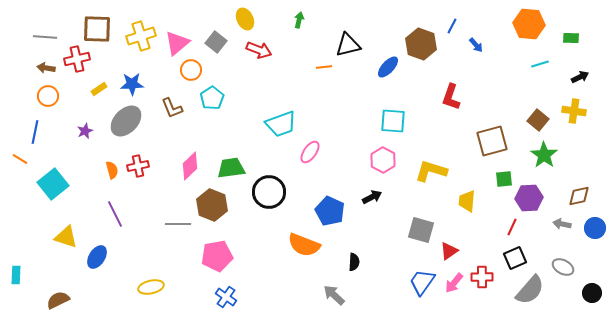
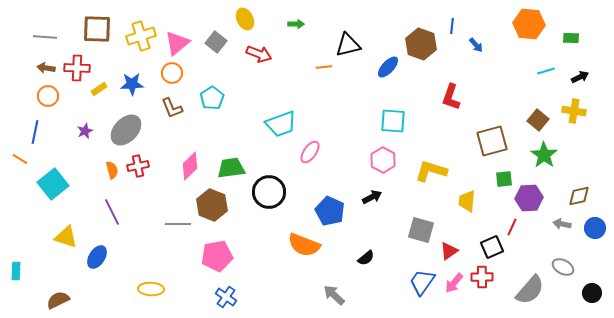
green arrow at (299, 20): moved 3 px left, 4 px down; rotated 77 degrees clockwise
blue line at (452, 26): rotated 21 degrees counterclockwise
red arrow at (259, 50): moved 4 px down
red cross at (77, 59): moved 9 px down; rotated 15 degrees clockwise
cyan line at (540, 64): moved 6 px right, 7 px down
orange circle at (191, 70): moved 19 px left, 3 px down
gray ellipse at (126, 121): moved 9 px down
purple line at (115, 214): moved 3 px left, 2 px up
black square at (515, 258): moved 23 px left, 11 px up
black semicircle at (354, 262): moved 12 px right, 4 px up; rotated 48 degrees clockwise
cyan rectangle at (16, 275): moved 4 px up
yellow ellipse at (151, 287): moved 2 px down; rotated 15 degrees clockwise
